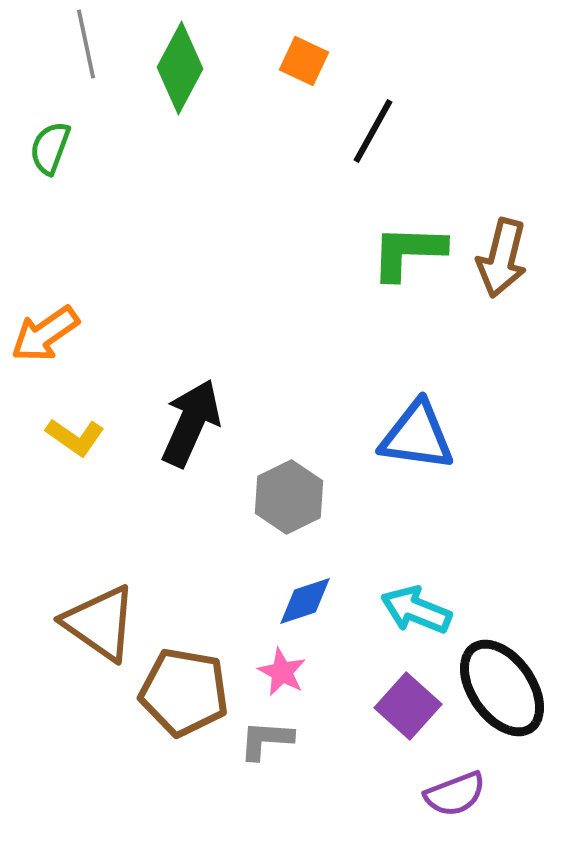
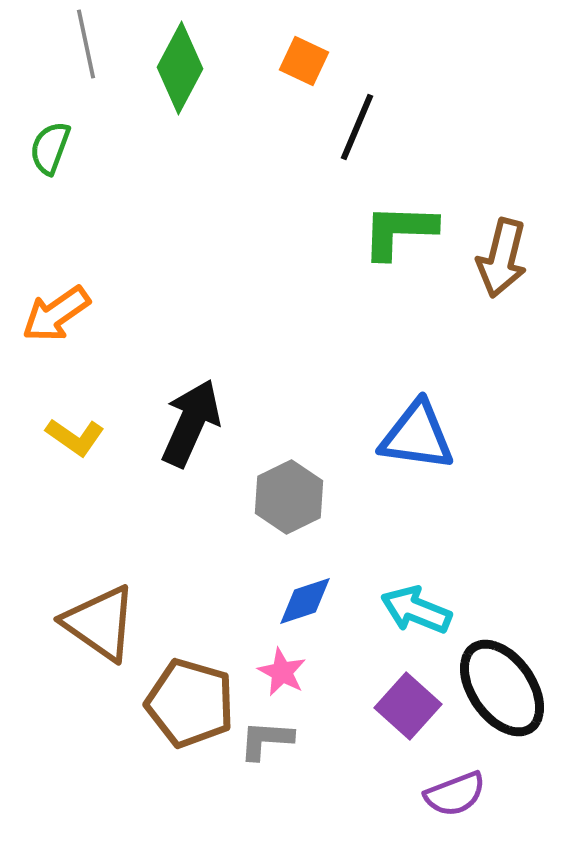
black line: moved 16 px left, 4 px up; rotated 6 degrees counterclockwise
green L-shape: moved 9 px left, 21 px up
orange arrow: moved 11 px right, 20 px up
brown pentagon: moved 6 px right, 11 px down; rotated 6 degrees clockwise
